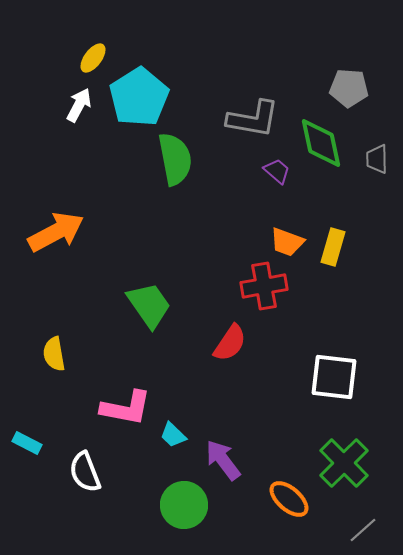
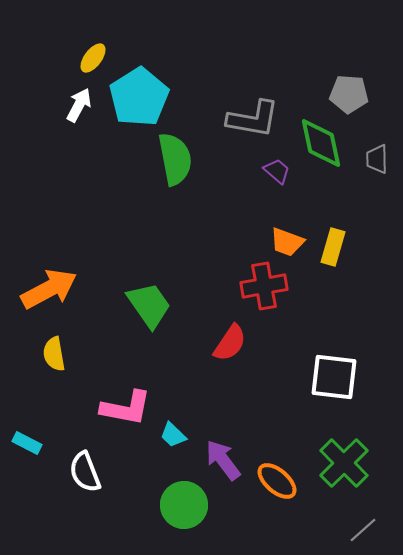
gray pentagon: moved 6 px down
orange arrow: moved 7 px left, 57 px down
orange ellipse: moved 12 px left, 18 px up
